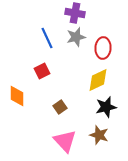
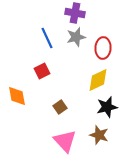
orange diamond: rotated 10 degrees counterclockwise
black star: moved 1 px right
